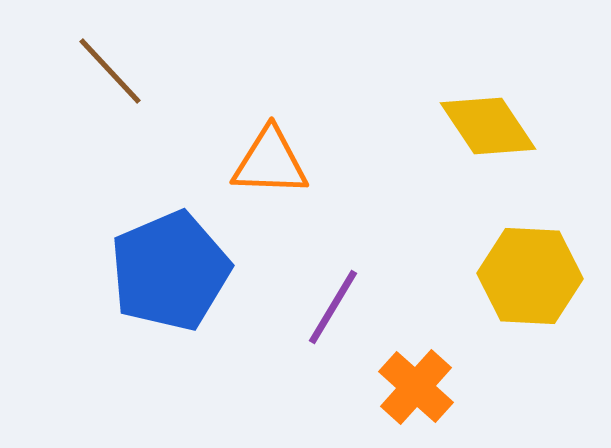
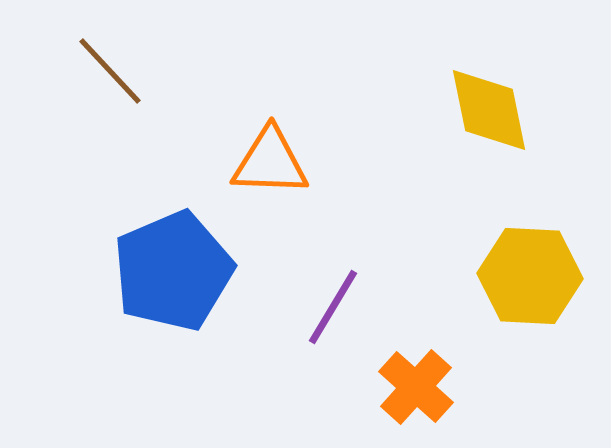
yellow diamond: moved 1 px right, 16 px up; rotated 22 degrees clockwise
blue pentagon: moved 3 px right
